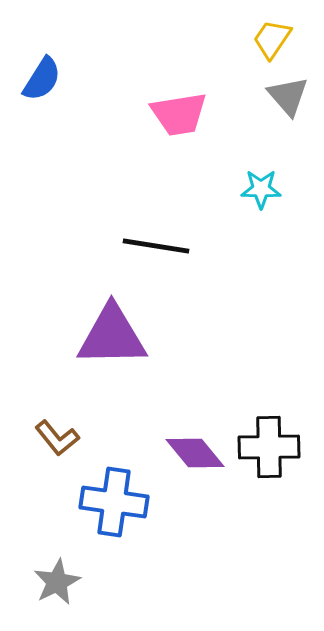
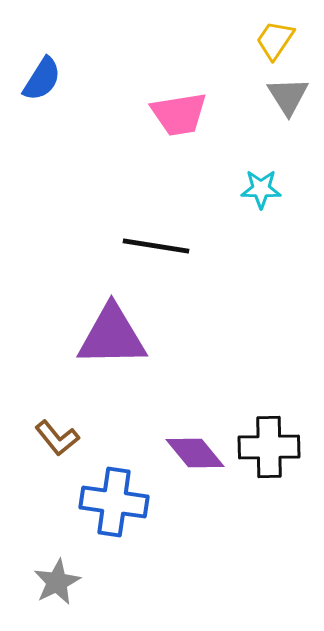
yellow trapezoid: moved 3 px right, 1 px down
gray triangle: rotated 9 degrees clockwise
